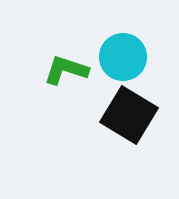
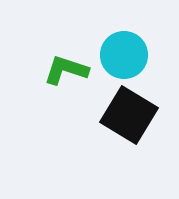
cyan circle: moved 1 px right, 2 px up
